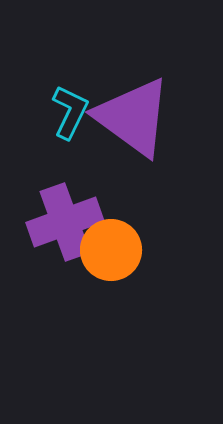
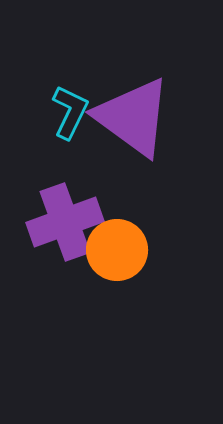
orange circle: moved 6 px right
